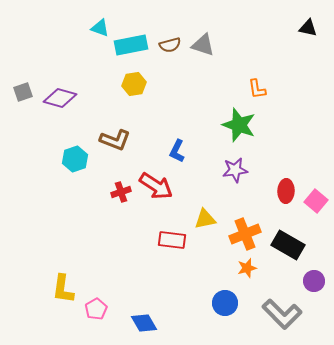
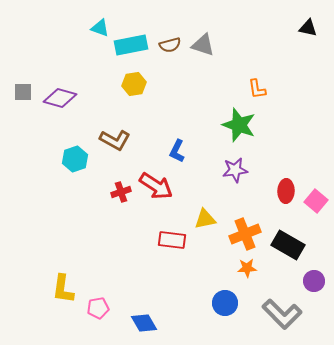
gray square: rotated 18 degrees clockwise
brown L-shape: rotated 8 degrees clockwise
orange star: rotated 12 degrees clockwise
pink pentagon: moved 2 px right, 1 px up; rotated 20 degrees clockwise
